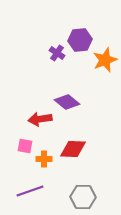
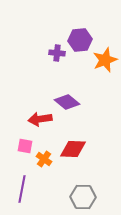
purple cross: rotated 28 degrees counterclockwise
orange cross: rotated 35 degrees clockwise
purple line: moved 8 px left, 2 px up; rotated 60 degrees counterclockwise
